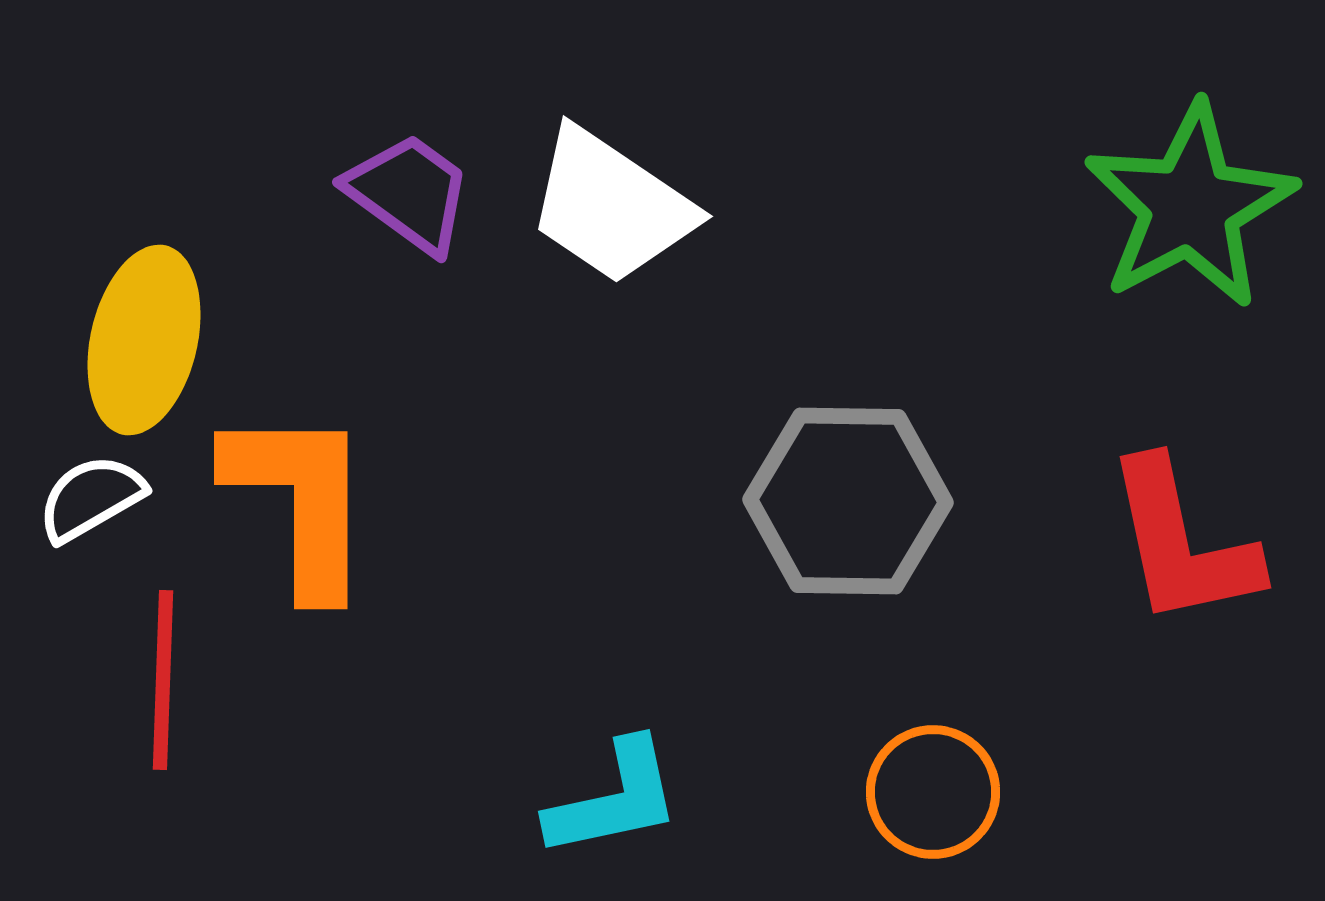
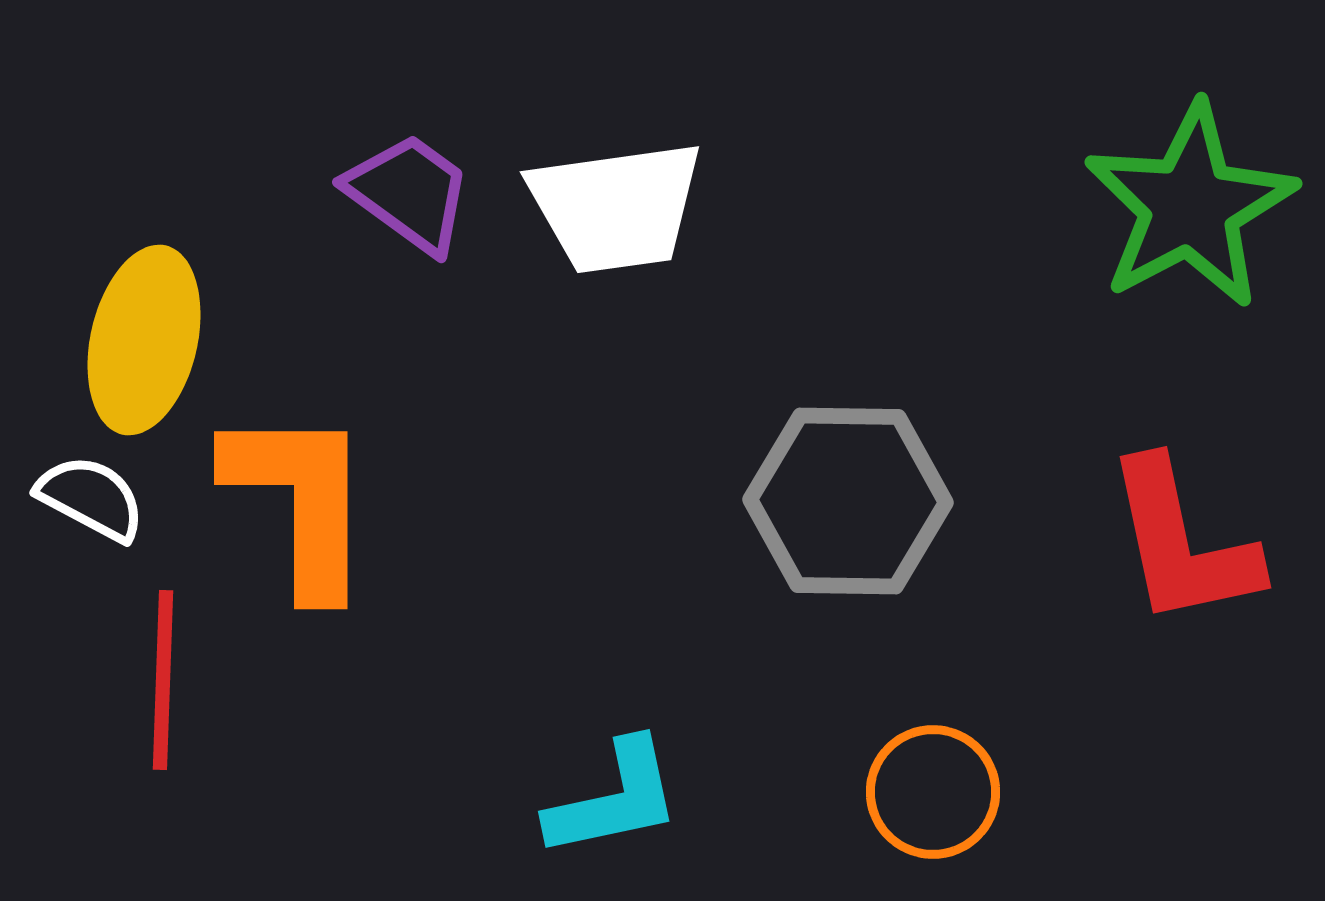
white trapezoid: moved 5 px right, 1 px down; rotated 42 degrees counterclockwise
white semicircle: rotated 58 degrees clockwise
